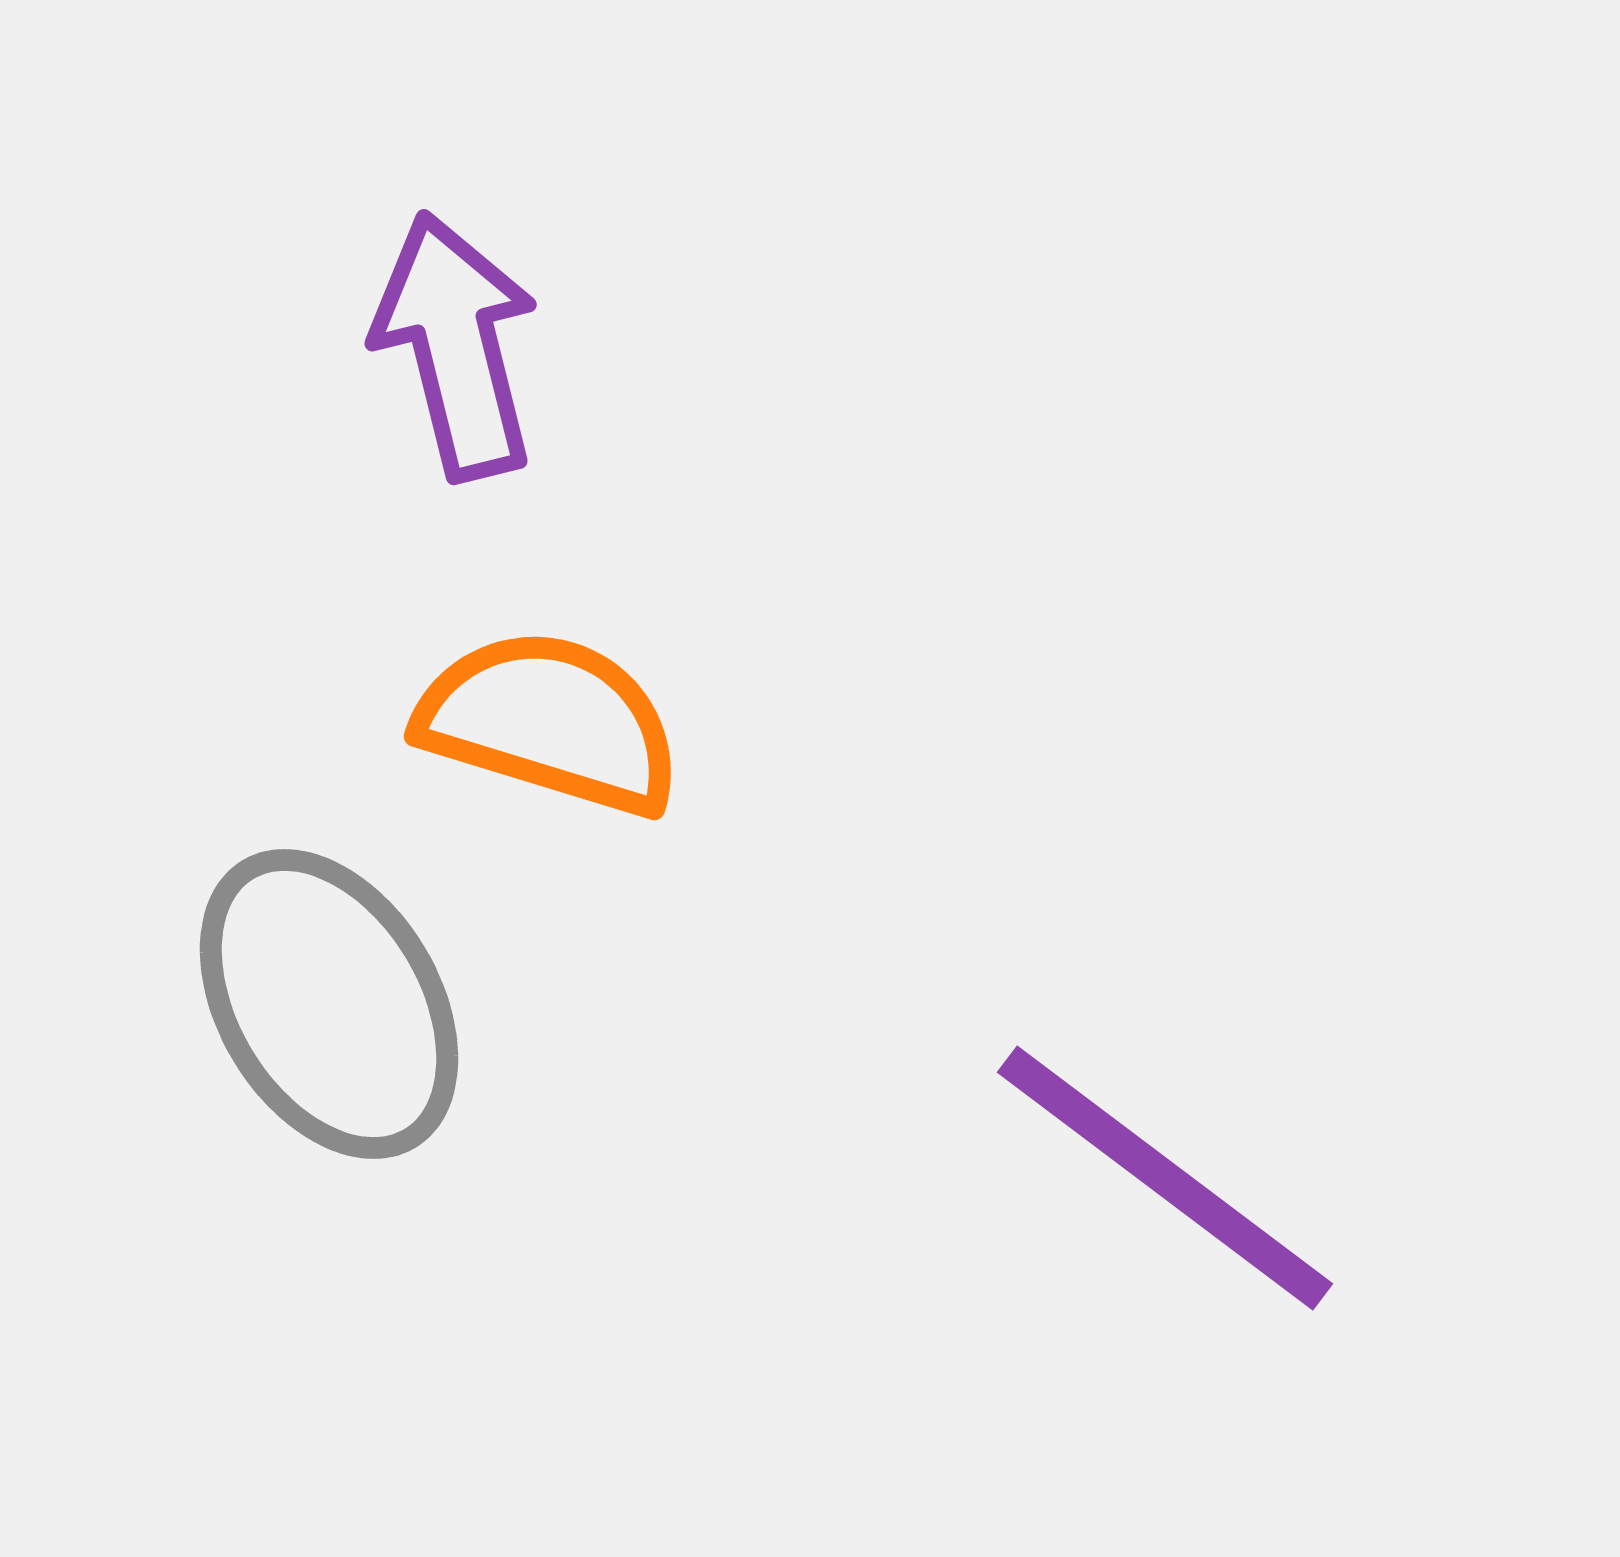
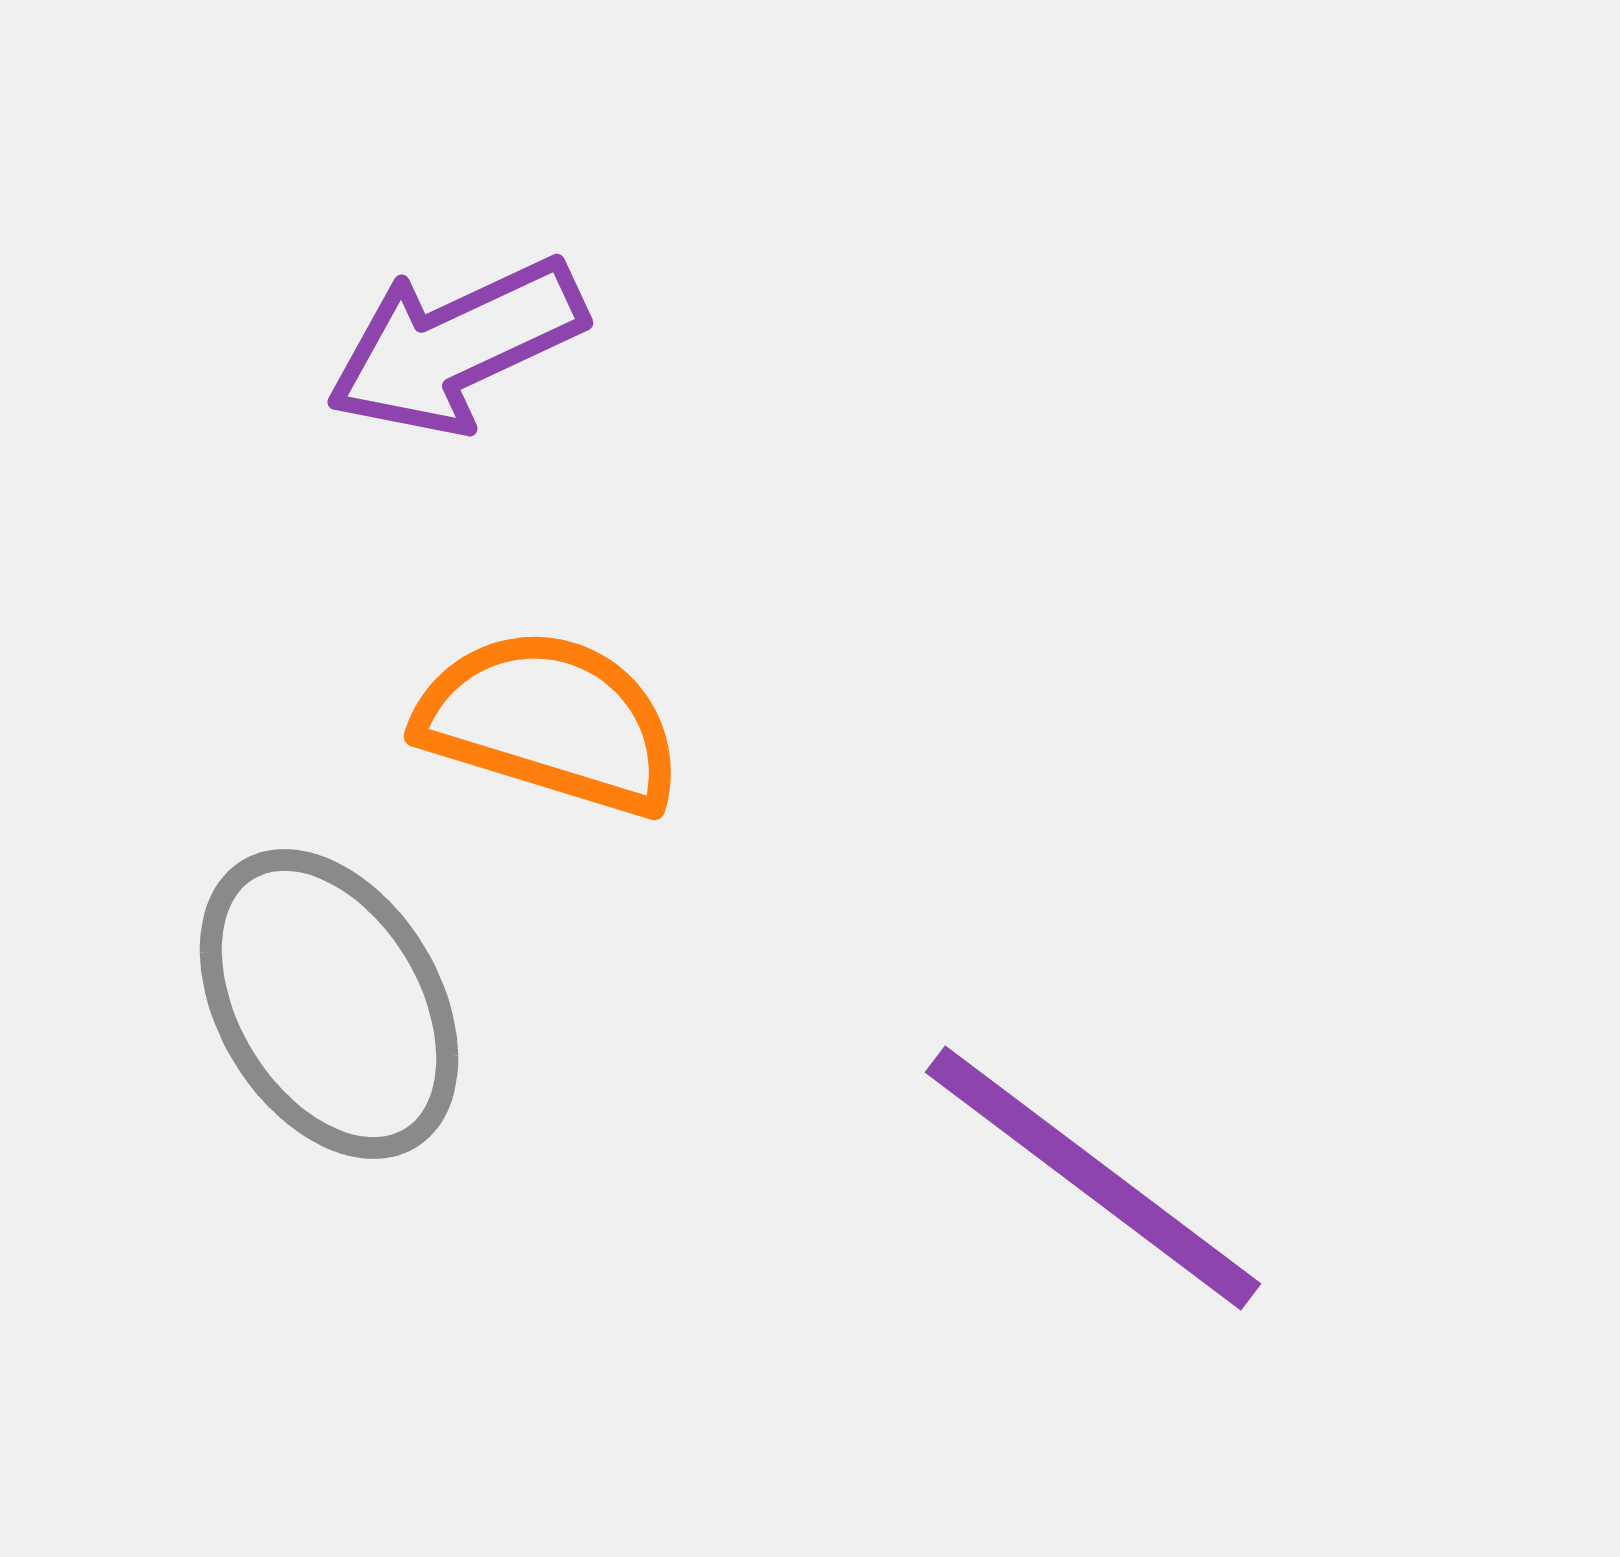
purple arrow: rotated 101 degrees counterclockwise
purple line: moved 72 px left
